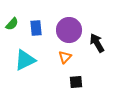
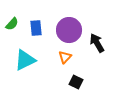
black square: rotated 32 degrees clockwise
